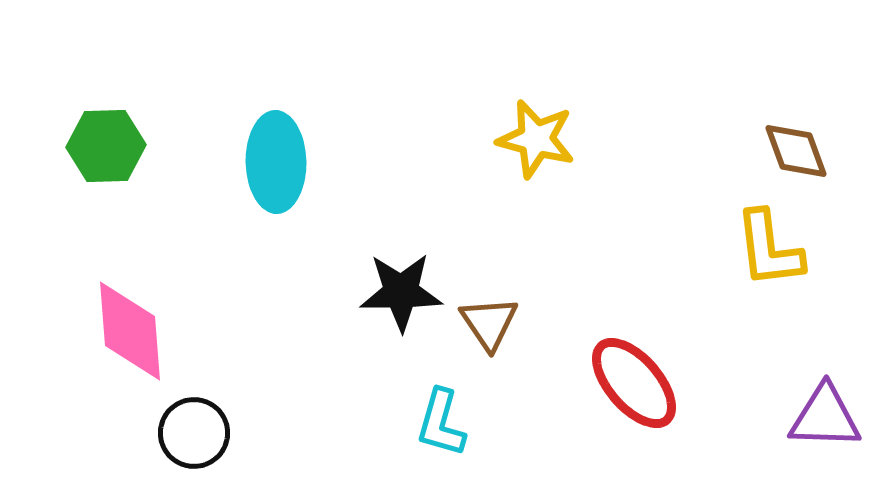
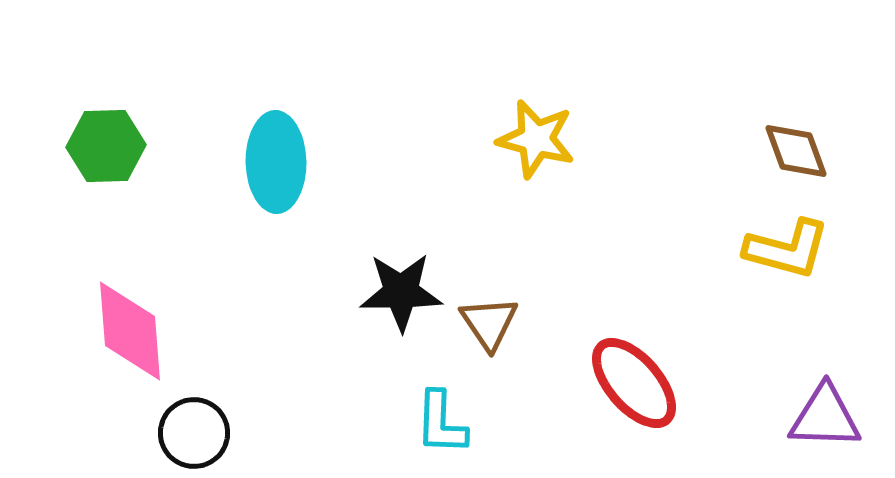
yellow L-shape: moved 18 px right; rotated 68 degrees counterclockwise
cyan L-shape: rotated 14 degrees counterclockwise
